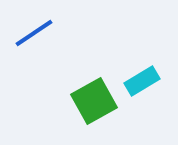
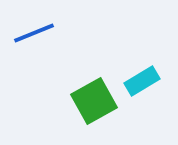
blue line: rotated 12 degrees clockwise
